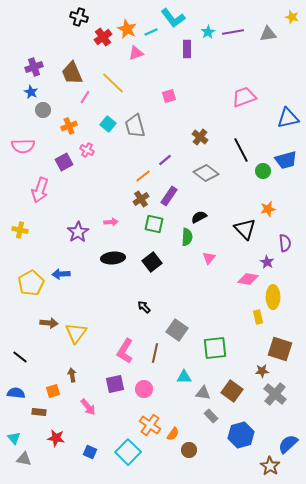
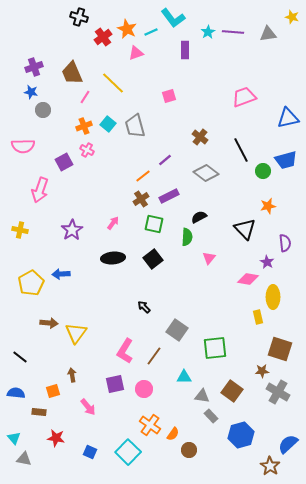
purple line at (233, 32): rotated 15 degrees clockwise
purple rectangle at (187, 49): moved 2 px left, 1 px down
blue star at (31, 92): rotated 16 degrees counterclockwise
orange cross at (69, 126): moved 15 px right
purple rectangle at (169, 196): rotated 30 degrees clockwise
orange star at (268, 209): moved 3 px up
pink arrow at (111, 222): moved 2 px right, 1 px down; rotated 48 degrees counterclockwise
purple star at (78, 232): moved 6 px left, 2 px up
black square at (152, 262): moved 1 px right, 3 px up
brown line at (155, 353): moved 1 px left, 3 px down; rotated 24 degrees clockwise
gray triangle at (203, 393): moved 1 px left, 3 px down
gray cross at (275, 394): moved 3 px right, 2 px up; rotated 10 degrees counterclockwise
